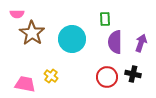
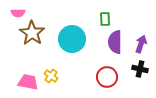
pink semicircle: moved 1 px right, 1 px up
purple arrow: moved 1 px down
black cross: moved 7 px right, 5 px up
pink trapezoid: moved 3 px right, 2 px up
